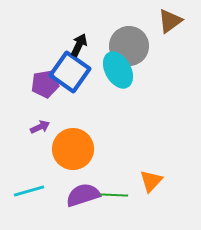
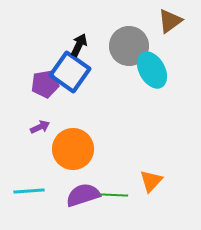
cyan ellipse: moved 34 px right
cyan line: rotated 12 degrees clockwise
